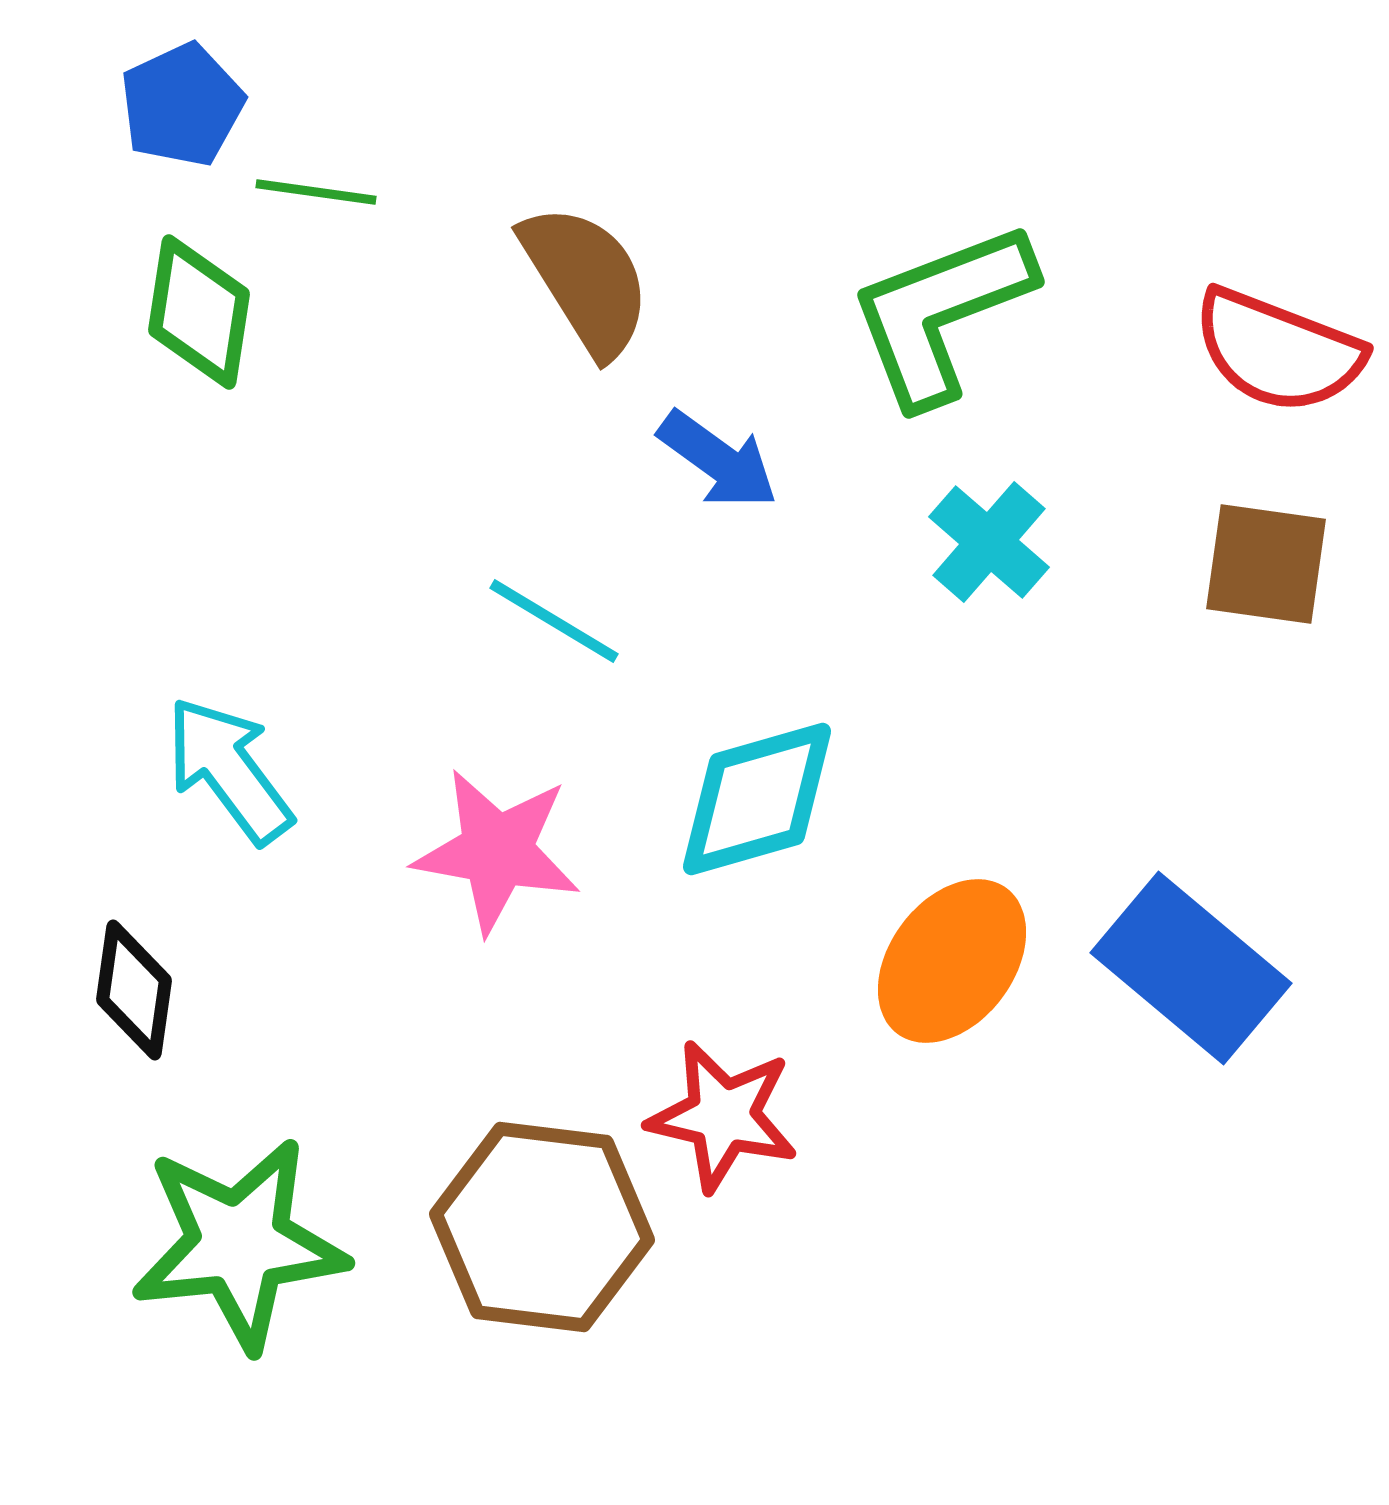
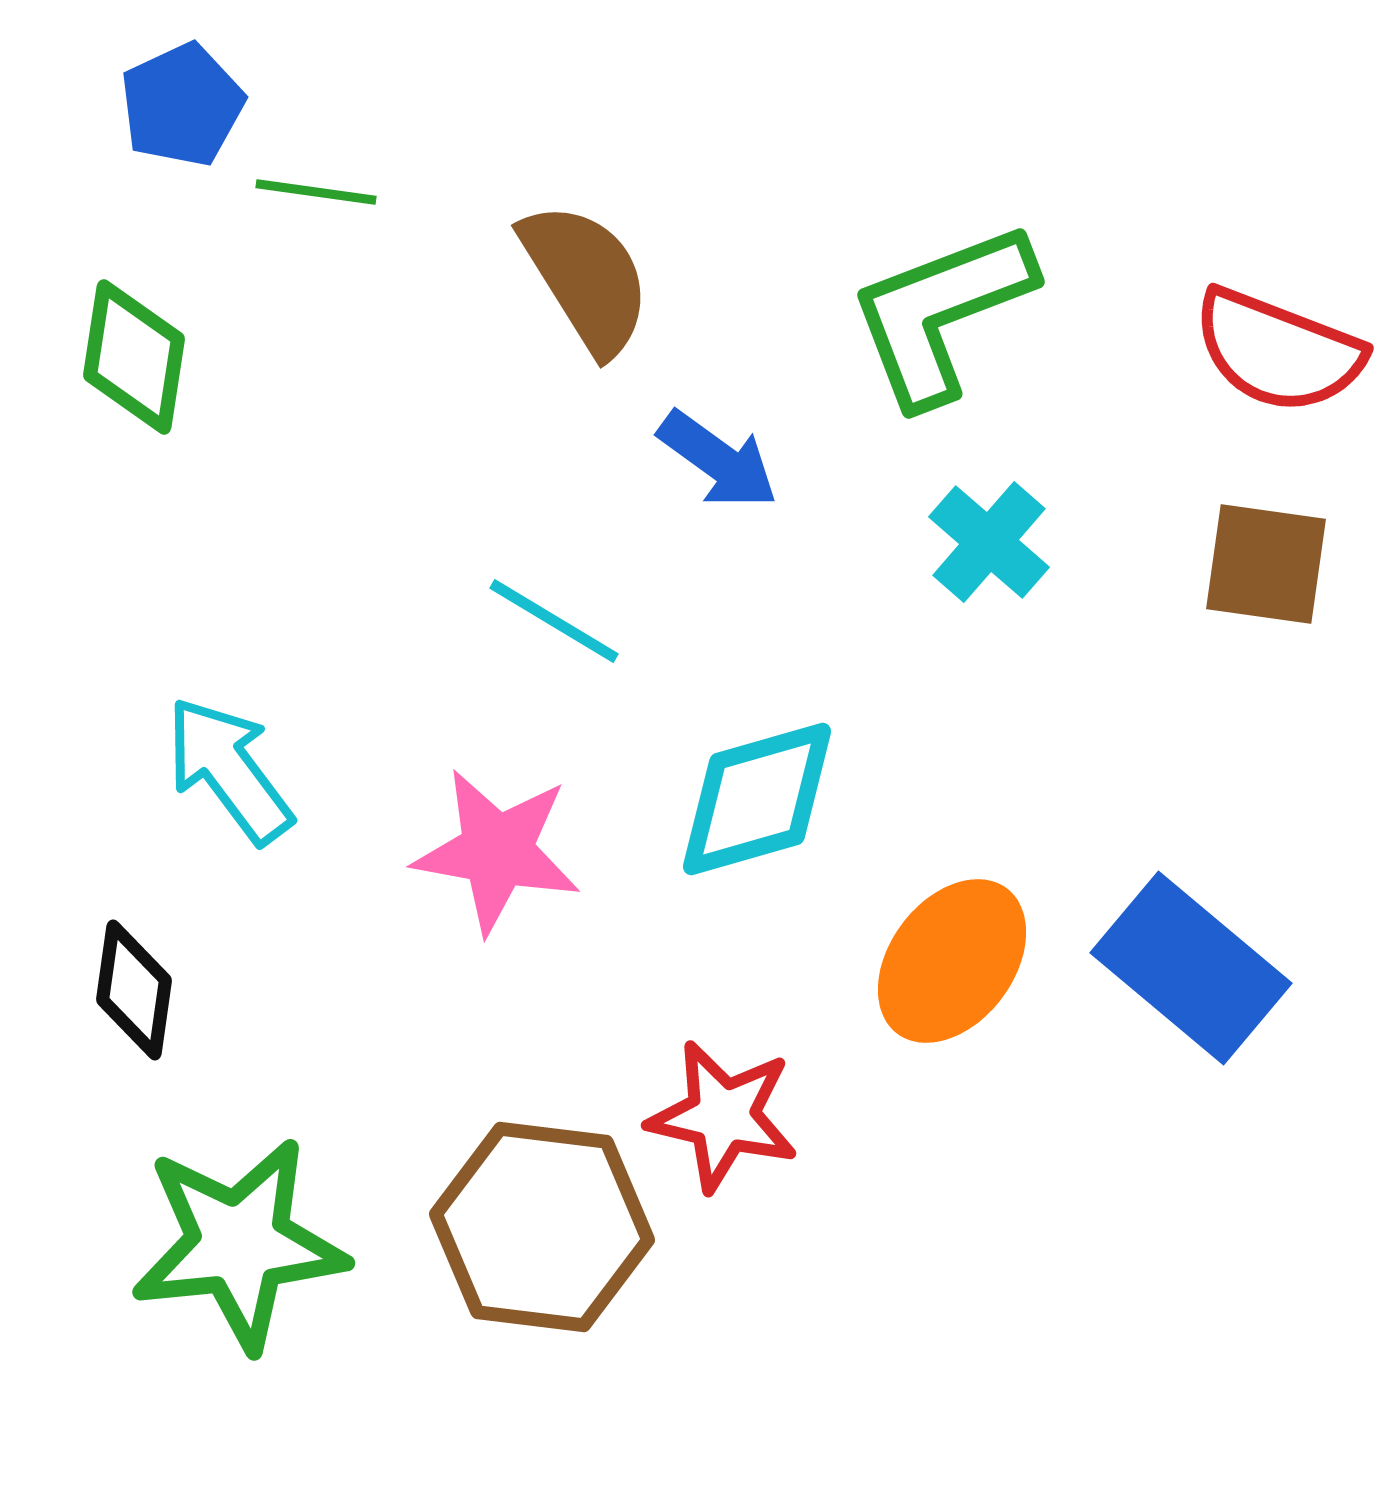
brown semicircle: moved 2 px up
green diamond: moved 65 px left, 45 px down
